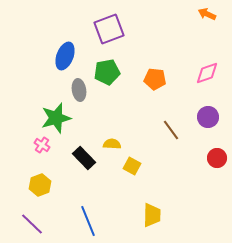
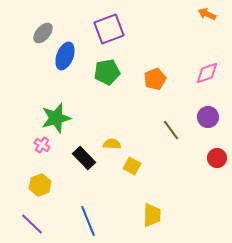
orange pentagon: rotated 30 degrees counterclockwise
gray ellipse: moved 36 px left, 57 px up; rotated 50 degrees clockwise
